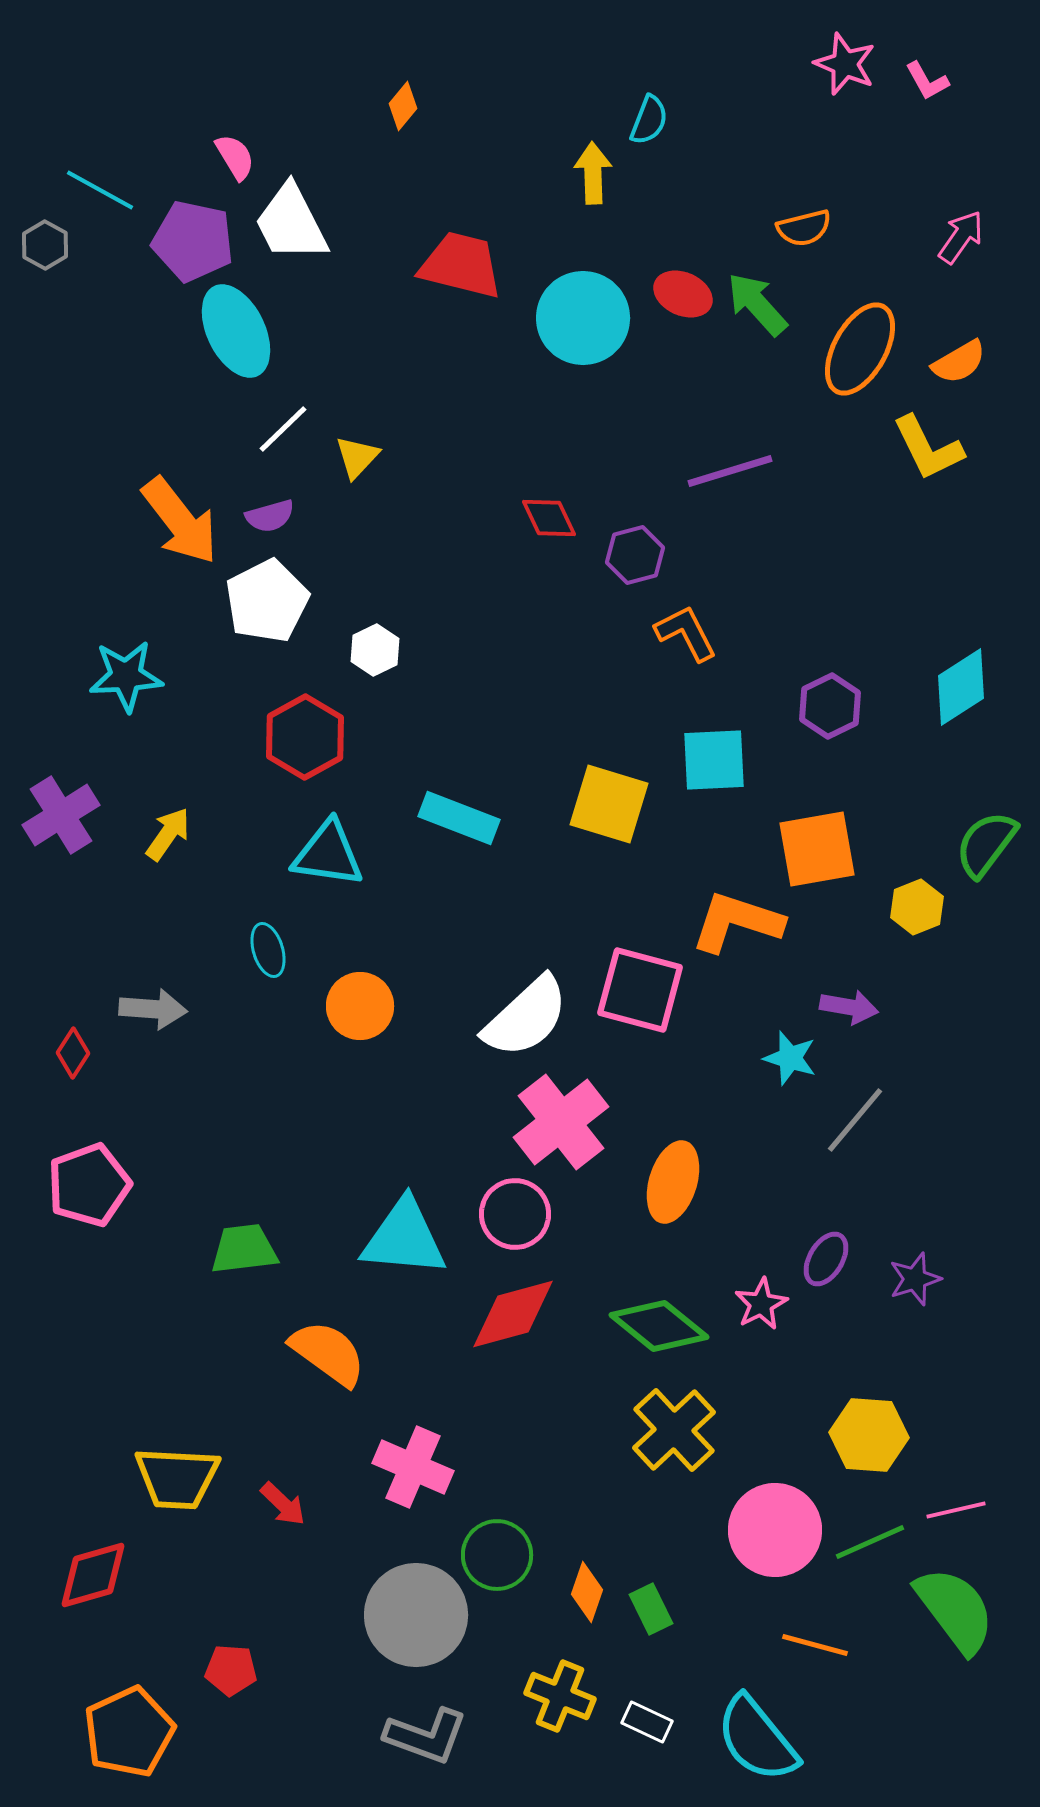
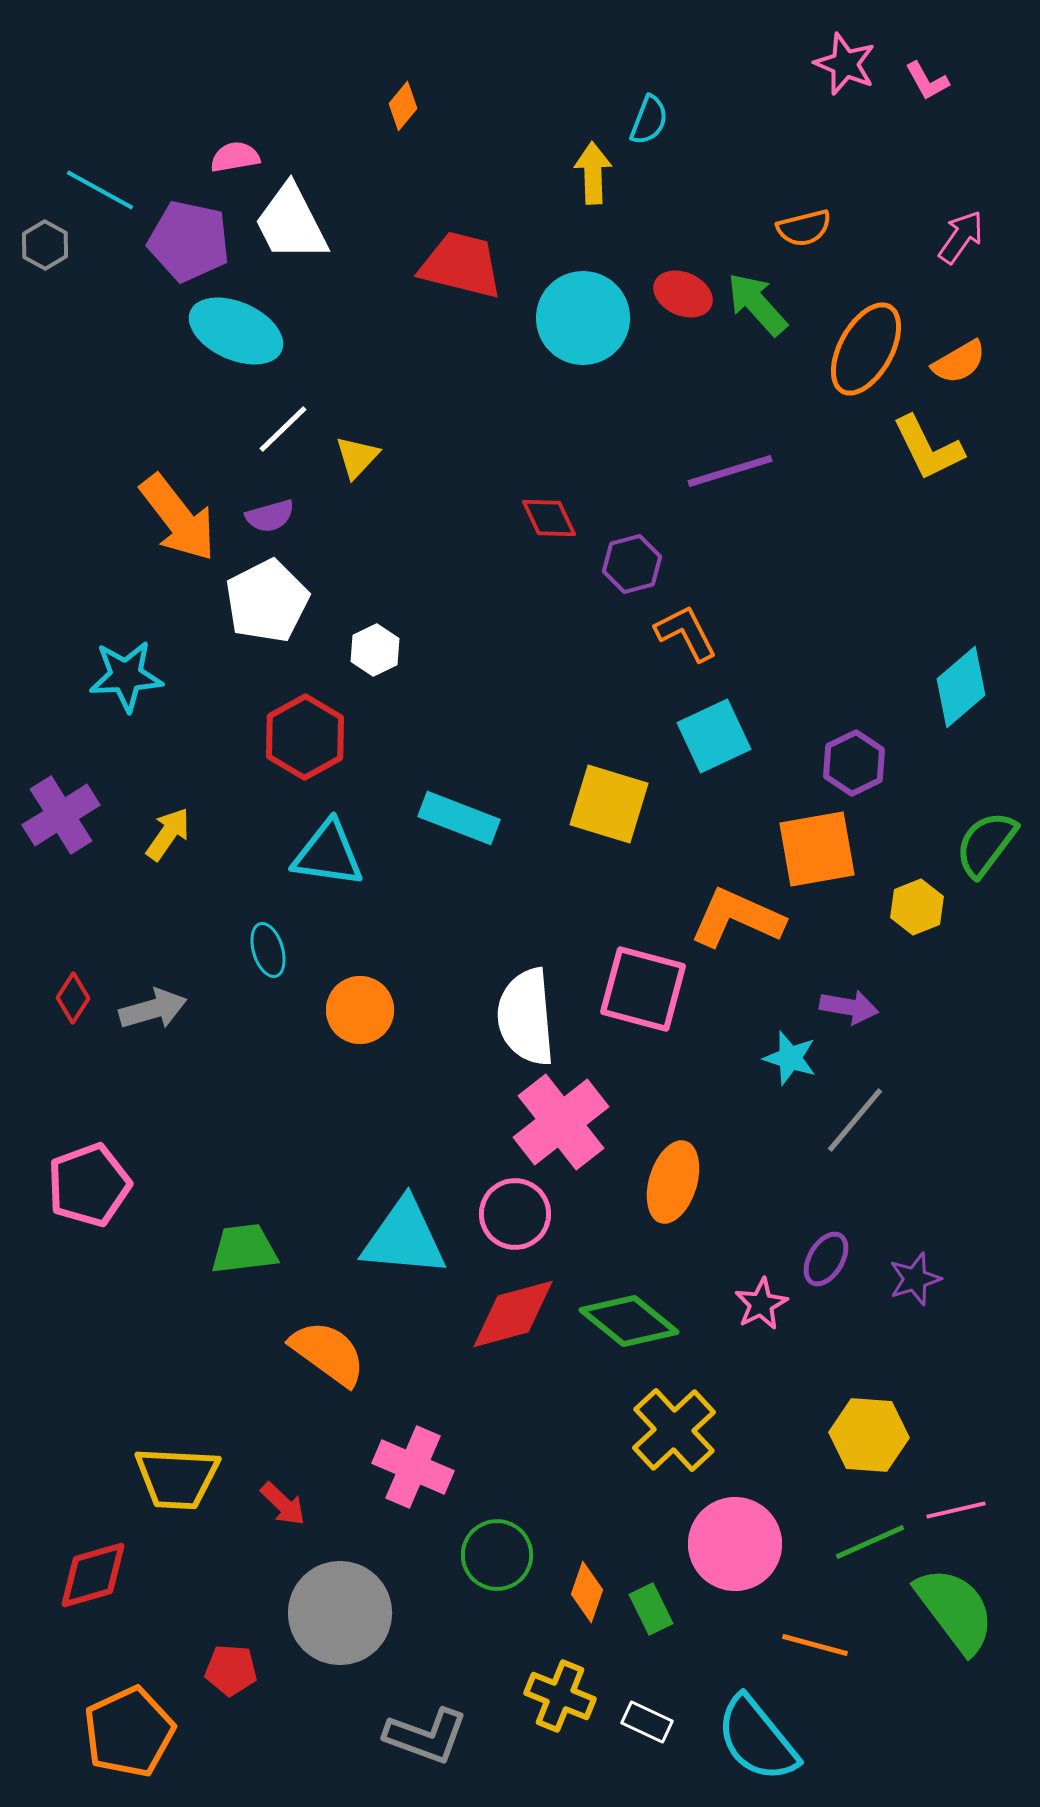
pink semicircle at (235, 157): rotated 69 degrees counterclockwise
purple pentagon at (193, 241): moved 4 px left
cyan ellipse at (236, 331): rotated 40 degrees counterclockwise
orange ellipse at (860, 349): moved 6 px right
orange arrow at (180, 521): moved 2 px left, 3 px up
purple hexagon at (635, 555): moved 3 px left, 9 px down
cyan diamond at (961, 687): rotated 8 degrees counterclockwise
purple hexagon at (830, 706): moved 24 px right, 57 px down
cyan square at (714, 760): moved 24 px up; rotated 22 degrees counterclockwise
orange L-shape at (737, 922): moved 4 px up; rotated 6 degrees clockwise
pink square at (640, 990): moved 3 px right, 1 px up
orange circle at (360, 1006): moved 4 px down
gray arrow at (153, 1009): rotated 20 degrees counterclockwise
white semicircle at (526, 1017): rotated 128 degrees clockwise
red diamond at (73, 1053): moved 55 px up
green diamond at (659, 1326): moved 30 px left, 5 px up
pink circle at (775, 1530): moved 40 px left, 14 px down
gray circle at (416, 1615): moved 76 px left, 2 px up
